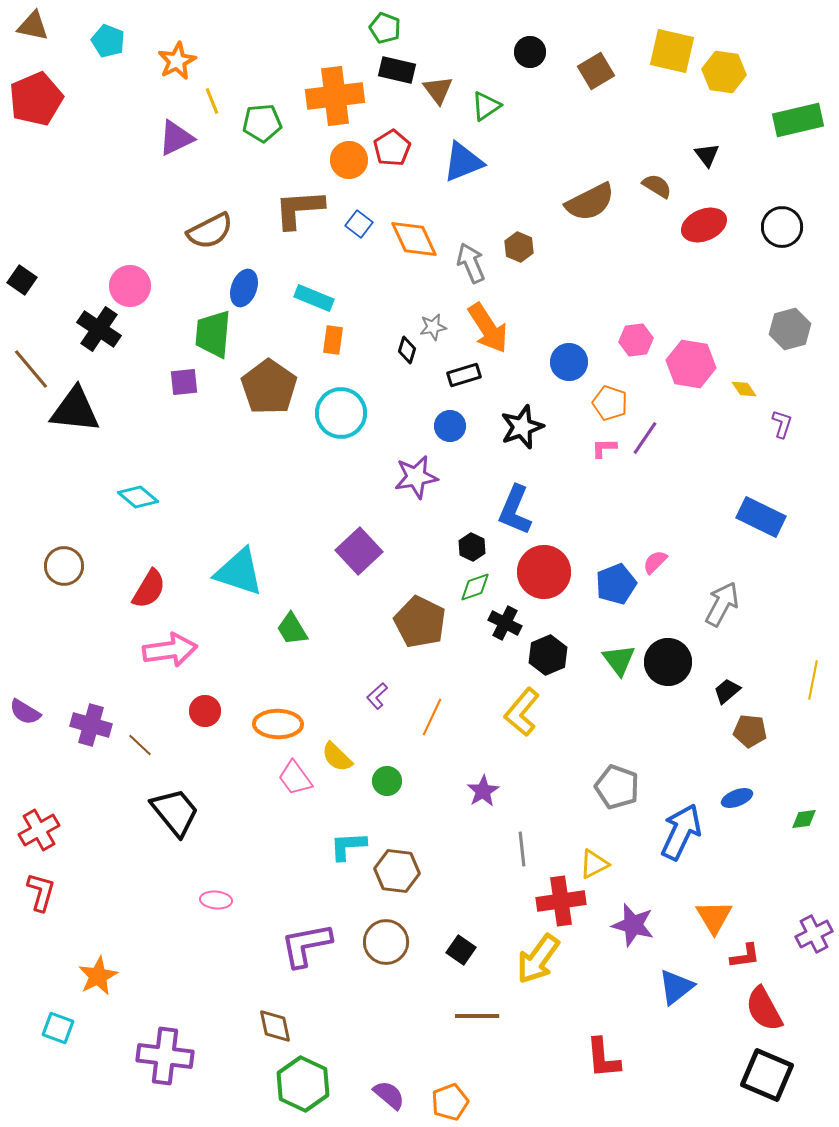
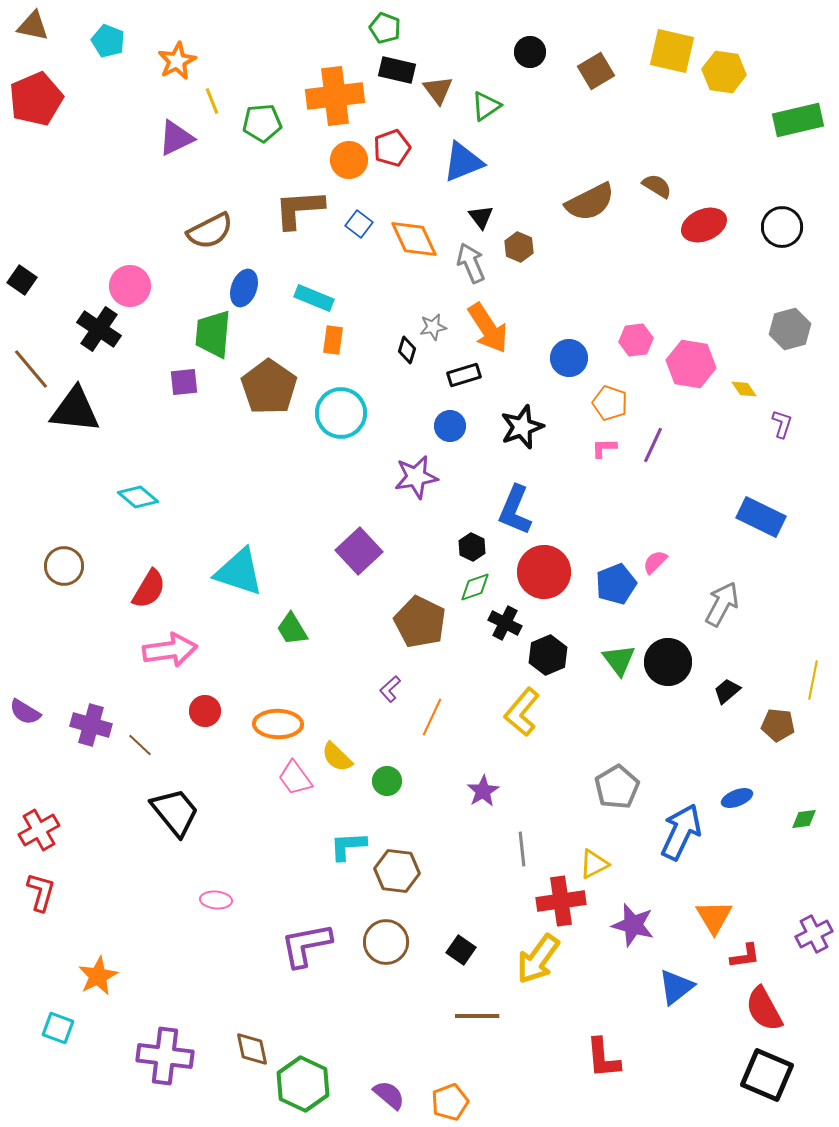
red pentagon at (392, 148): rotated 12 degrees clockwise
black triangle at (707, 155): moved 226 px left, 62 px down
blue circle at (569, 362): moved 4 px up
purple line at (645, 438): moved 8 px right, 7 px down; rotated 9 degrees counterclockwise
purple L-shape at (377, 696): moved 13 px right, 7 px up
brown pentagon at (750, 731): moved 28 px right, 6 px up
gray pentagon at (617, 787): rotated 21 degrees clockwise
brown diamond at (275, 1026): moved 23 px left, 23 px down
